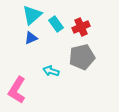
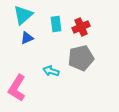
cyan triangle: moved 9 px left
cyan rectangle: rotated 28 degrees clockwise
blue triangle: moved 4 px left
gray pentagon: moved 1 px left, 1 px down
pink L-shape: moved 2 px up
